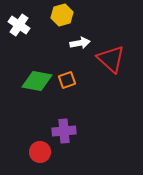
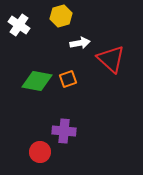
yellow hexagon: moved 1 px left, 1 px down
orange square: moved 1 px right, 1 px up
purple cross: rotated 10 degrees clockwise
